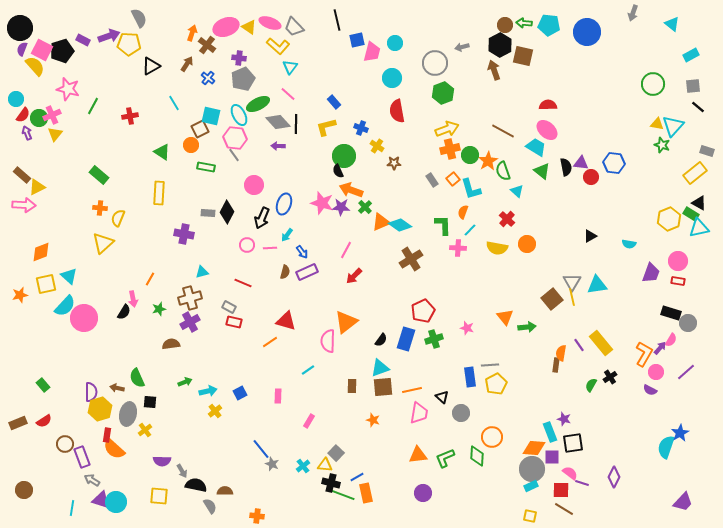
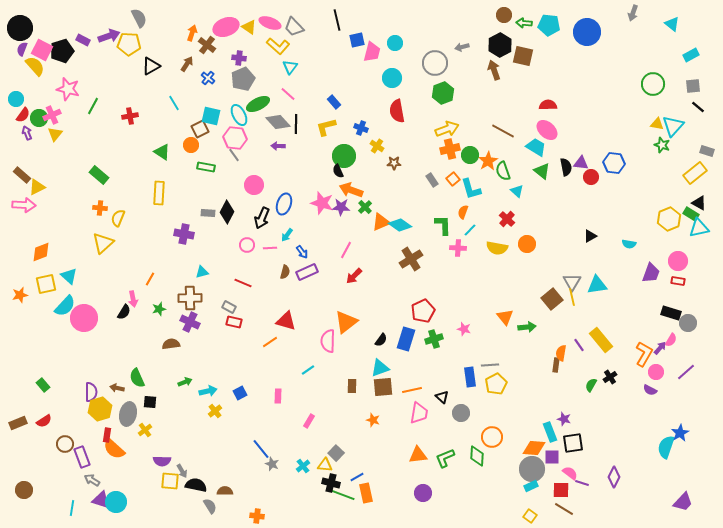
brown circle at (505, 25): moved 1 px left, 10 px up
brown cross at (190, 298): rotated 15 degrees clockwise
purple cross at (190, 322): rotated 36 degrees counterclockwise
pink star at (467, 328): moved 3 px left, 1 px down
yellow rectangle at (601, 343): moved 3 px up
yellow square at (159, 496): moved 11 px right, 15 px up
yellow square at (530, 516): rotated 24 degrees clockwise
